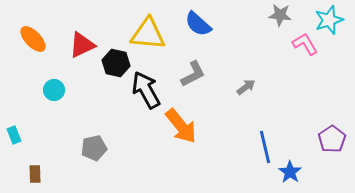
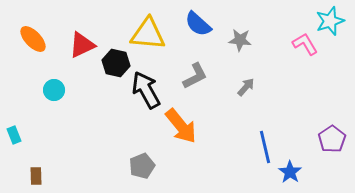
gray star: moved 40 px left, 25 px down
cyan star: moved 1 px right, 1 px down
gray L-shape: moved 2 px right, 2 px down
gray arrow: rotated 12 degrees counterclockwise
gray pentagon: moved 48 px right, 18 px down; rotated 10 degrees counterclockwise
brown rectangle: moved 1 px right, 2 px down
